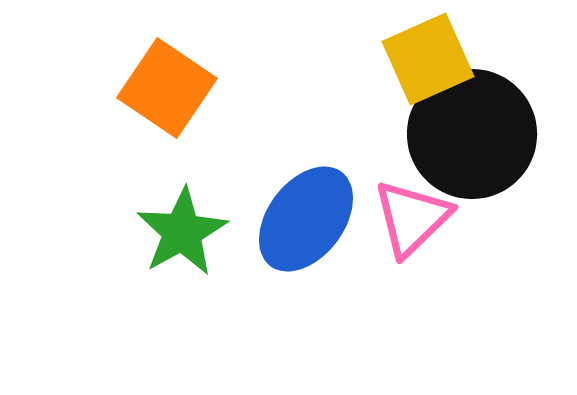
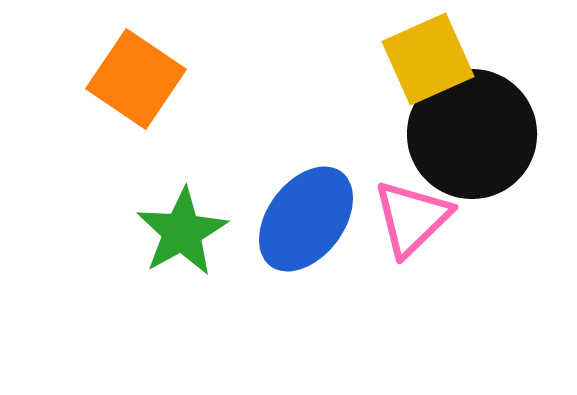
orange square: moved 31 px left, 9 px up
